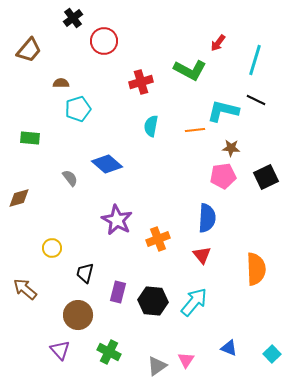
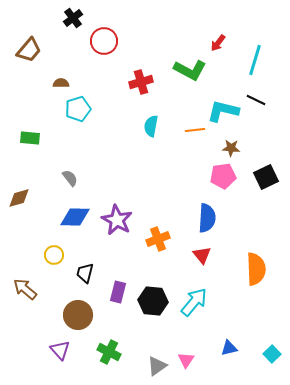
blue diamond: moved 32 px left, 53 px down; rotated 40 degrees counterclockwise
yellow circle: moved 2 px right, 7 px down
blue triangle: rotated 36 degrees counterclockwise
